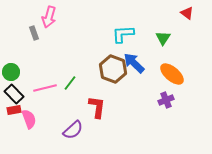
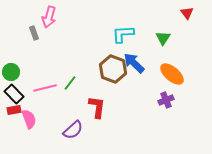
red triangle: rotated 16 degrees clockwise
